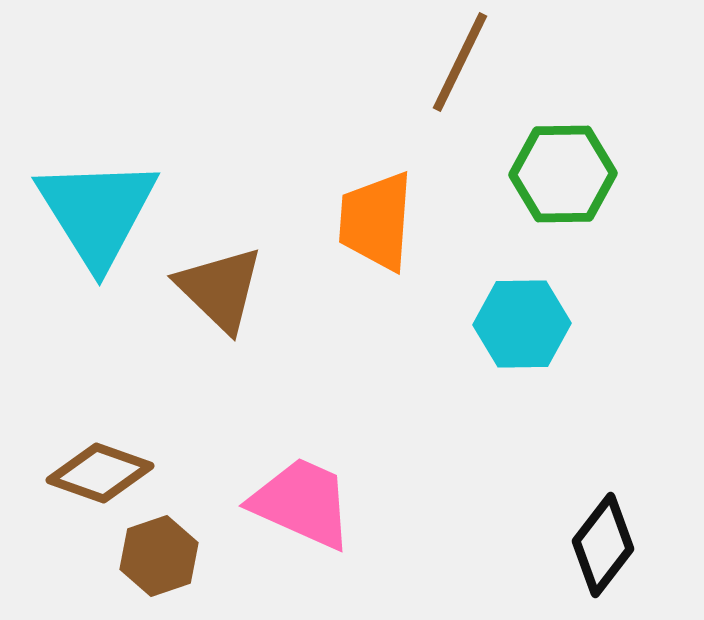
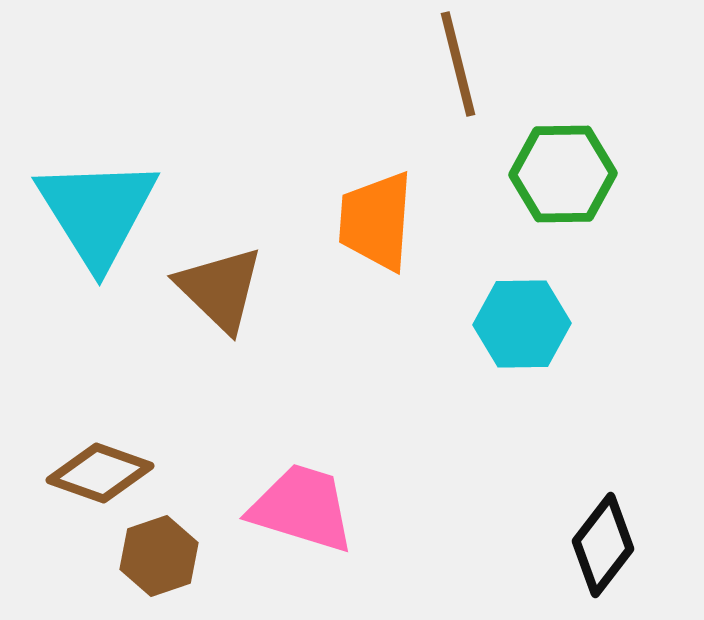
brown line: moved 2 px left, 2 px down; rotated 40 degrees counterclockwise
pink trapezoid: moved 5 px down; rotated 7 degrees counterclockwise
